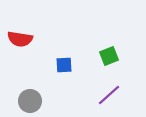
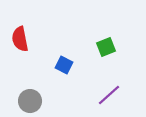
red semicircle: rotated 70 degrees clockwise
green square: moved 3 px left, 9 px up
blue square: rotated 30 degrees clockwise
